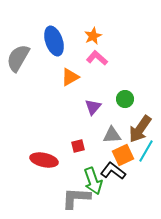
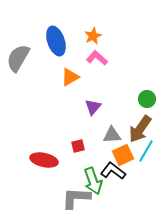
blue ellipse: moved 2 px right
green circle: moved 22 px right
